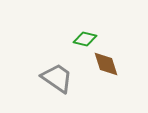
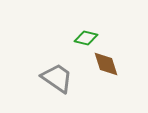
green diamond: moved 1 px right, 1 px up
